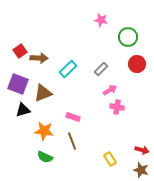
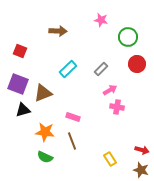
red square: rotated 32 degrees counterclockwise
brown arrow: moved 19 px right, 27 px up
orange star: moved 1 px right, 1 px down
